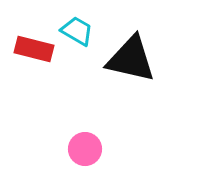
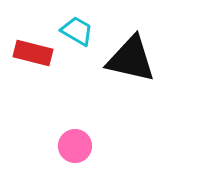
red rectangle: moved 1 px left, 4 px down
pink circle: moved 10 px left, 3 px up
